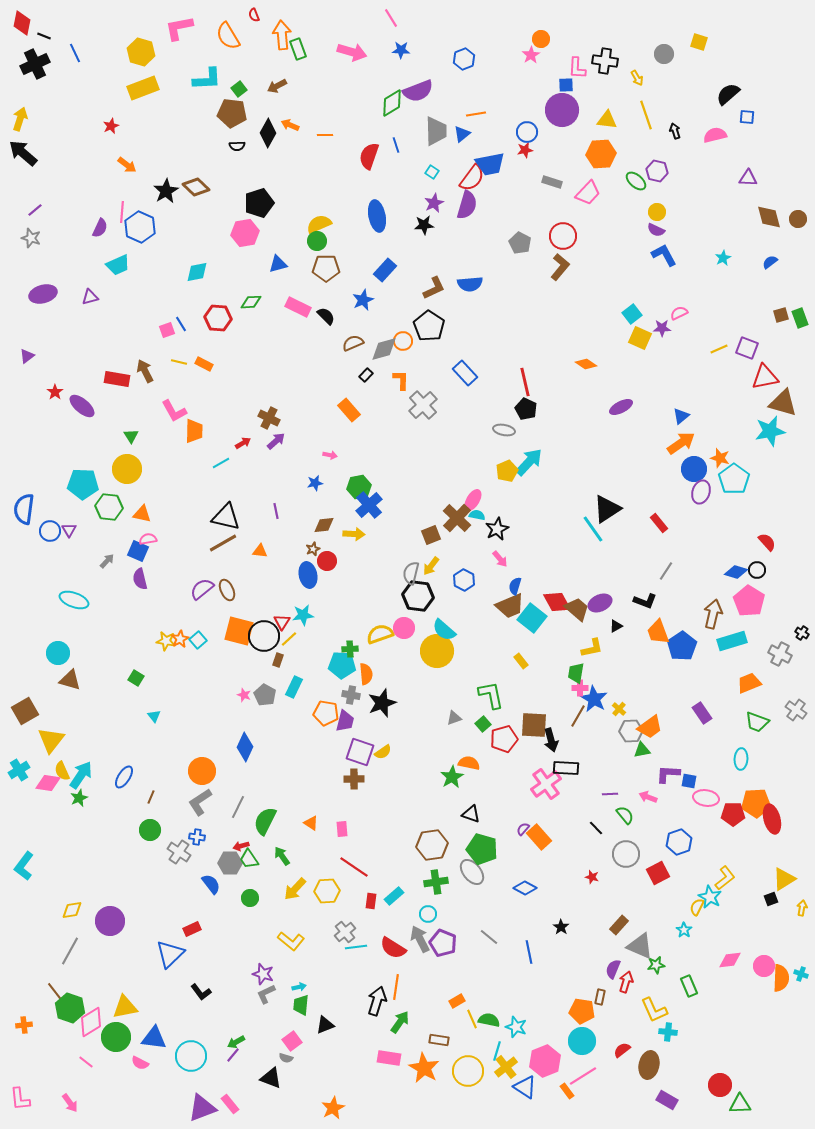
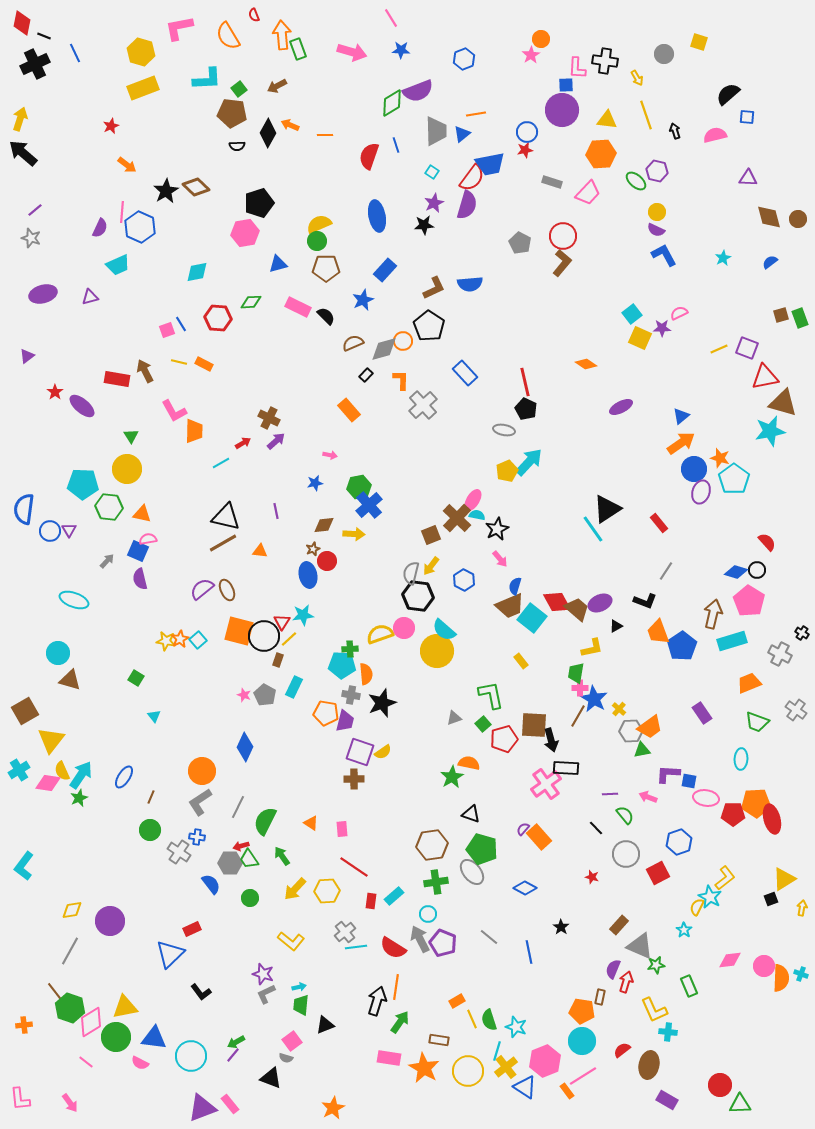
brown L-shape at (560, 267): moved 2 px right, 4 px up
green semicircle at (489, 1020): rotated 120 degrees counterclockwise
